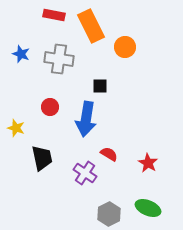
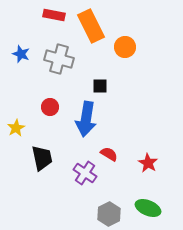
gray cross: rotated 8 degrees clockwise
yellow star: rotated 24 degrees clockwise
